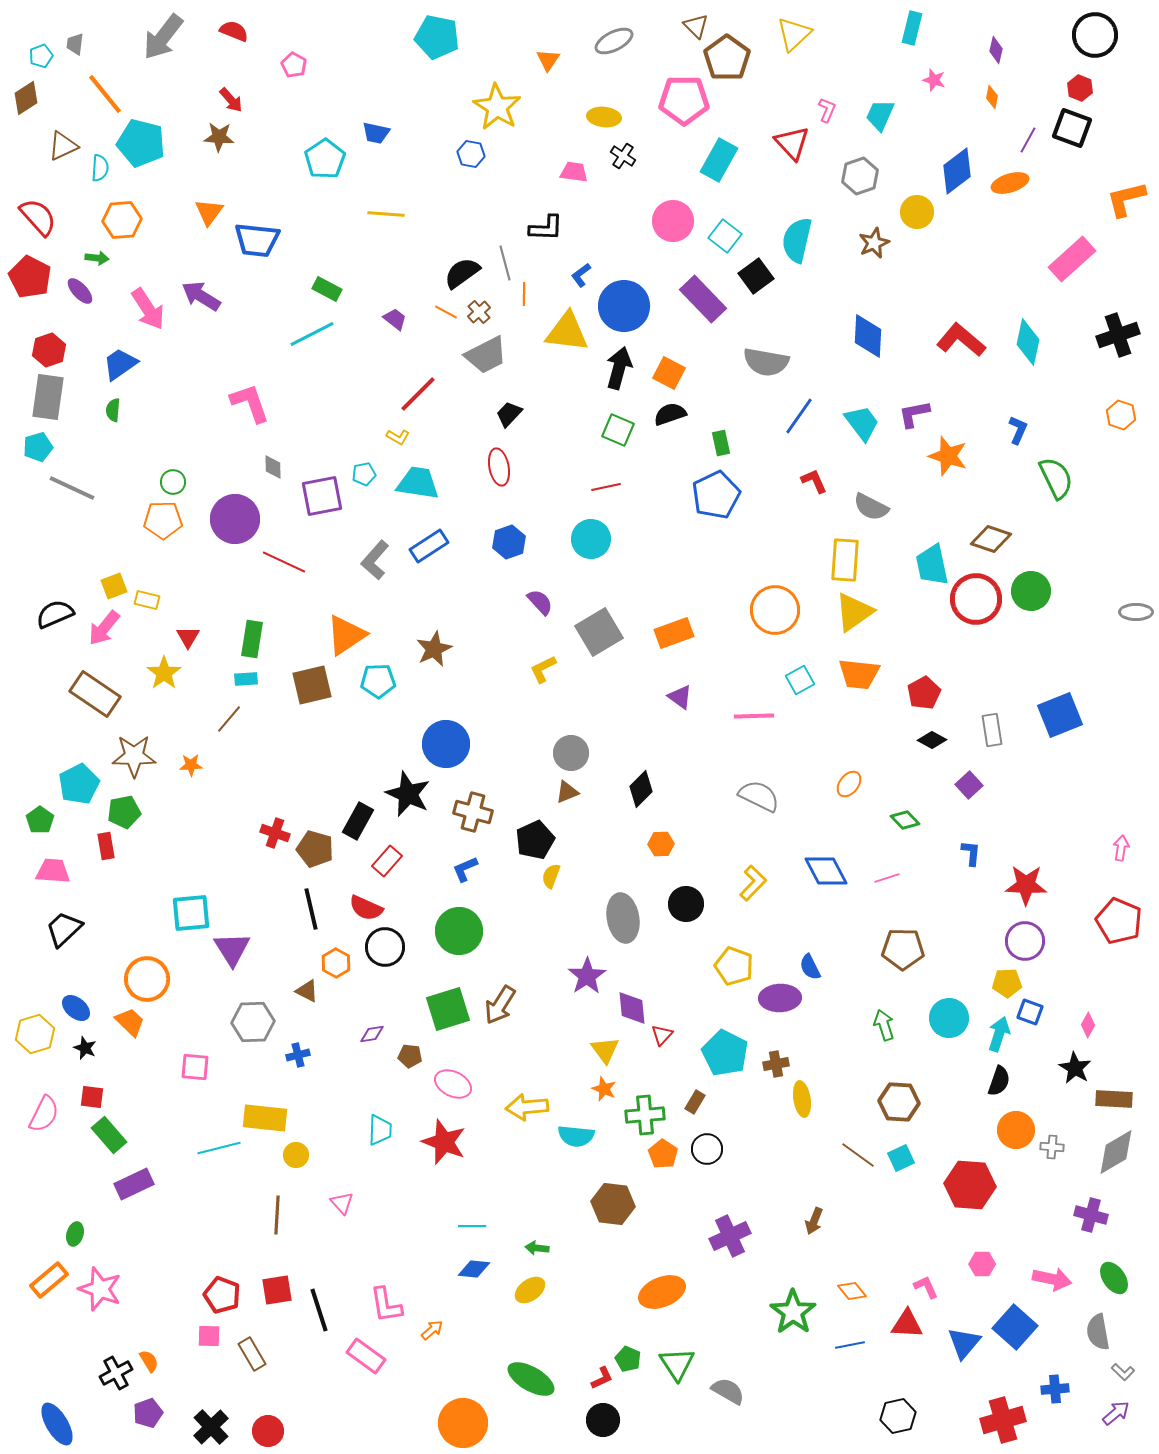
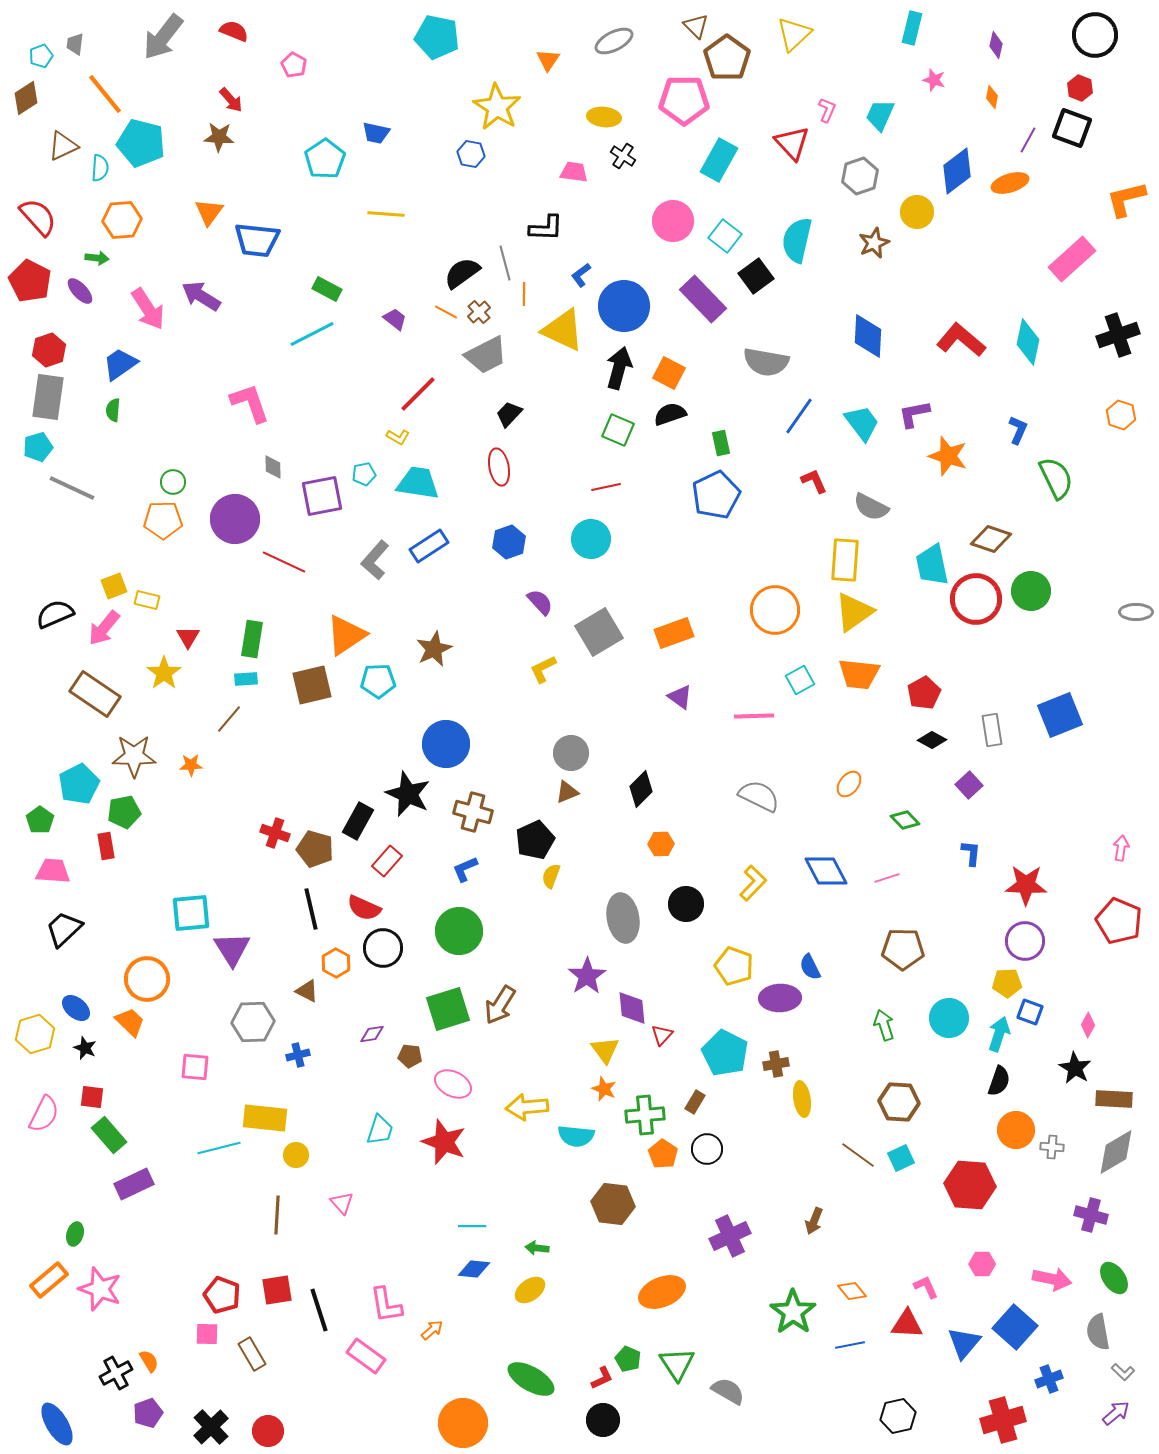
purple diamond at (996, 50): moved 5 px up
red pentagon at (30, 277): moved 4 px down
yellow triangle at (567, 332): moved 4 px left, 2 px up; rotated 18 degrees clockwise
red semicircle at (366, 908): moved 2 px left
black circle at (385, 947): moved 2 px left, 1 px down
cyan trapezoid at (380, 1130): rotated 16 degrees clockwise
pink square at (209, 1336): moved 2 px left, 2 px up
blue cross at (1055, 1389): moved 6 px left, 10 px up; rotated 16 degrees counterclockwise
